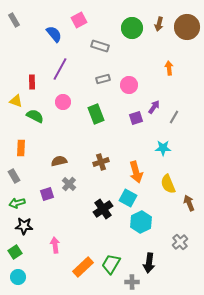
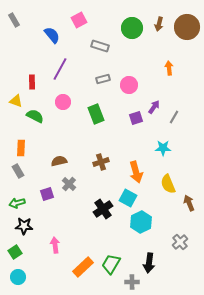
blue semicircle at (54, 34): moved 2 px left, 1 px down
gray rectangle at (14, 176): moved 4 px right, 5 px up
